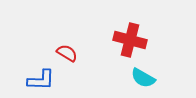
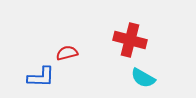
red semicircle: rotated 45 degrees counterclockwise
blue L-shape: moved 3 px up
